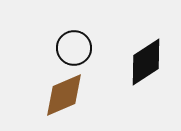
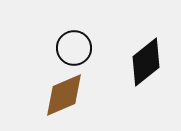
black diamond: rotated 6 degrees counterclockwise
